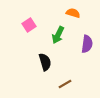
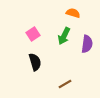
pink square: moved 4 px right, 9 px down
green arrow: moved 6 px right, 1 px down
black semicircle: moved 10 px left
